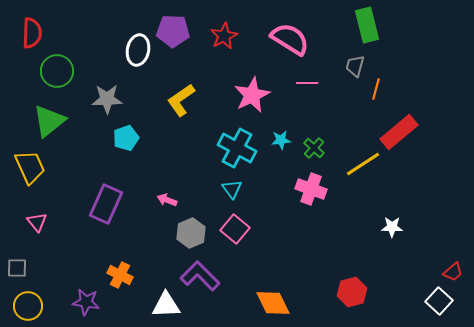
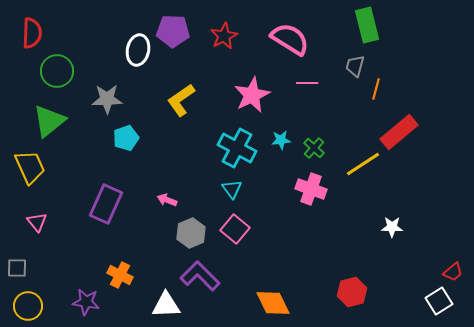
white square: rotated 16 degrees clockwise
